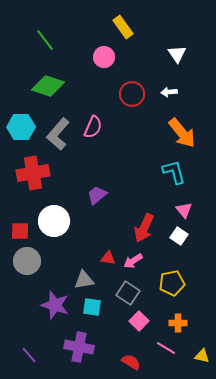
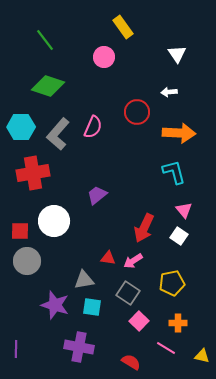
red circle: moved 5 px right, 18 px down
orange arrow: moved 3 px left; rotated 48 degrees counterclockwise
purple line: moved 13 px left, 6 px up; rotated 42 degrees clockwise
